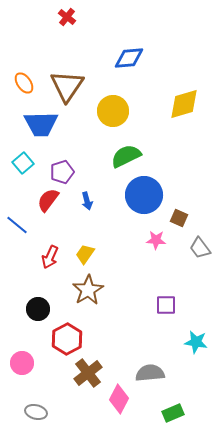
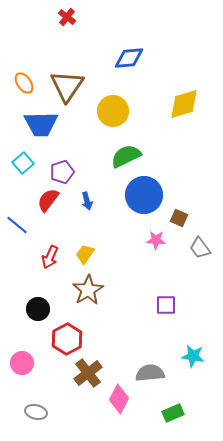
cyan star: moved 3 px left, 14 px down
